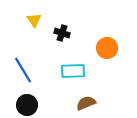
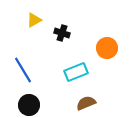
yellow triangle: rotated 35 degrees clockwise
cyan rectangle: moved 3 px right, 1 px down; rotated 20 degrees counterclockwise
black circle: moved 2 px right
